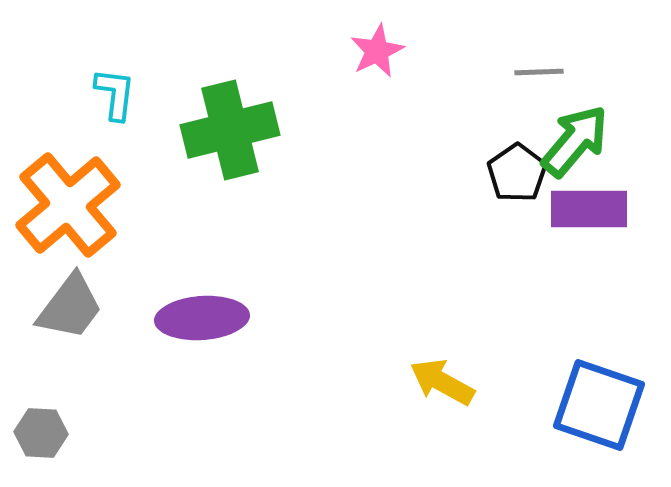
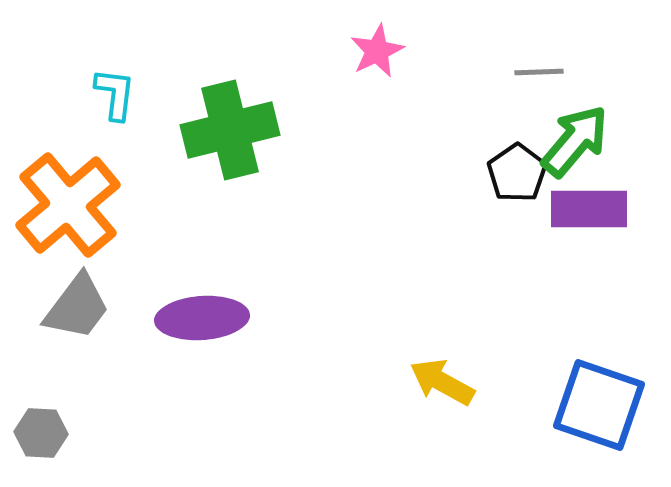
gray trapezoid: moved 7 px right
